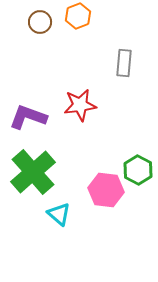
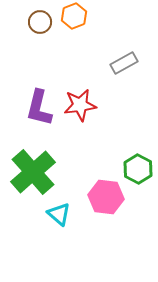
orange hexagon: moved 4 px left
gray rectangle: rotated 56 degrees clockwise
purple L-shape: moved 11 px right, 9 px up; rotated 96 degrees counterclockwise
green hexagon: moved 1 px up
pink hexagon: moved 7 px down
